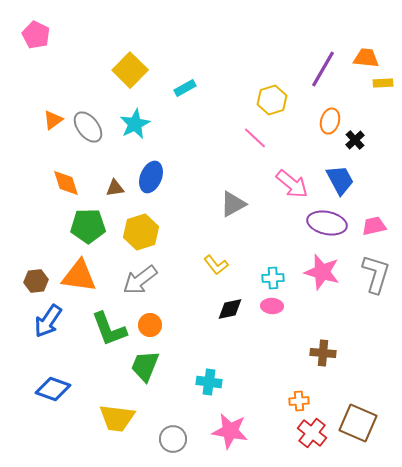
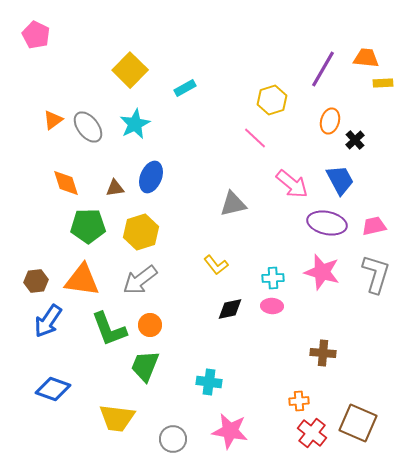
gray triangle at (233, 204): rotated 16 degrees clockwise
orange triangle at (79, 276): moved 3 px right, 4 px down
